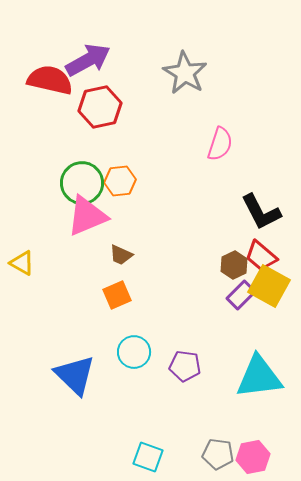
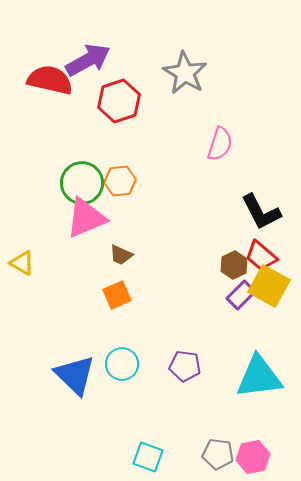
red hexagon: moved 19 px right, 6 px up; rotated 6 degrees counterclockwise
pink triangle: moved 1 px left, 2 px down
cyan circle: moved 12 px left, 12 px down
